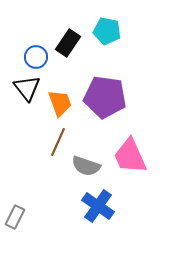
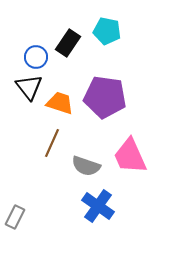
black triangle: moved 2 px right, 1 px up
orange trapezoid: rotated 52 degrees counterclockwise
brown line: moved 6 px left, 1 px down
